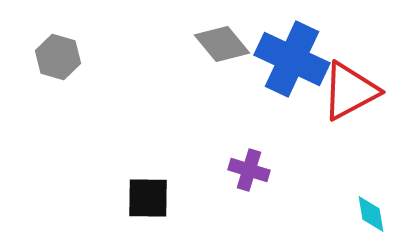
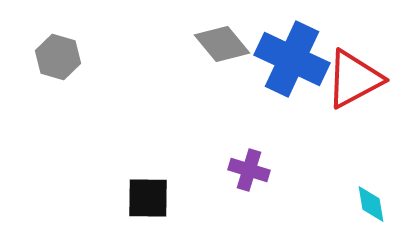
red triangle: moved 4 px right, 12 px up
cyan diamond: moved 10 px up
